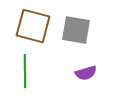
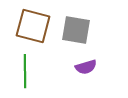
purple semicircle: moved 6 px up
